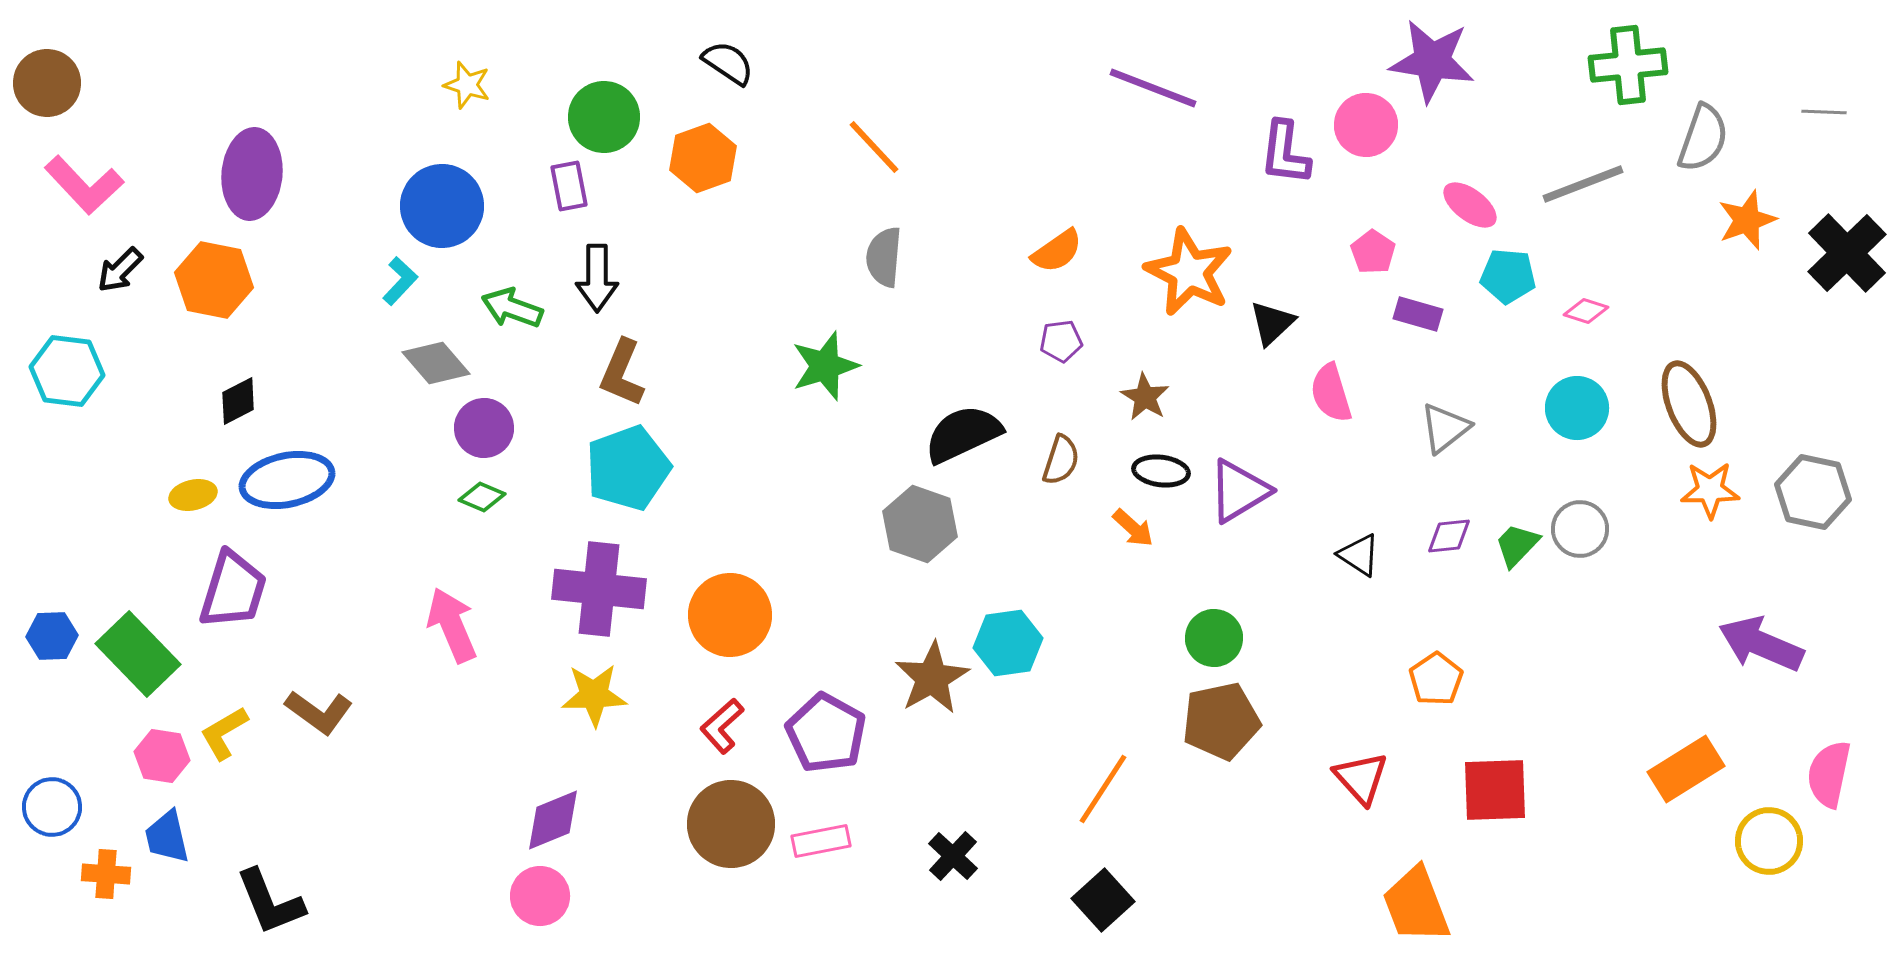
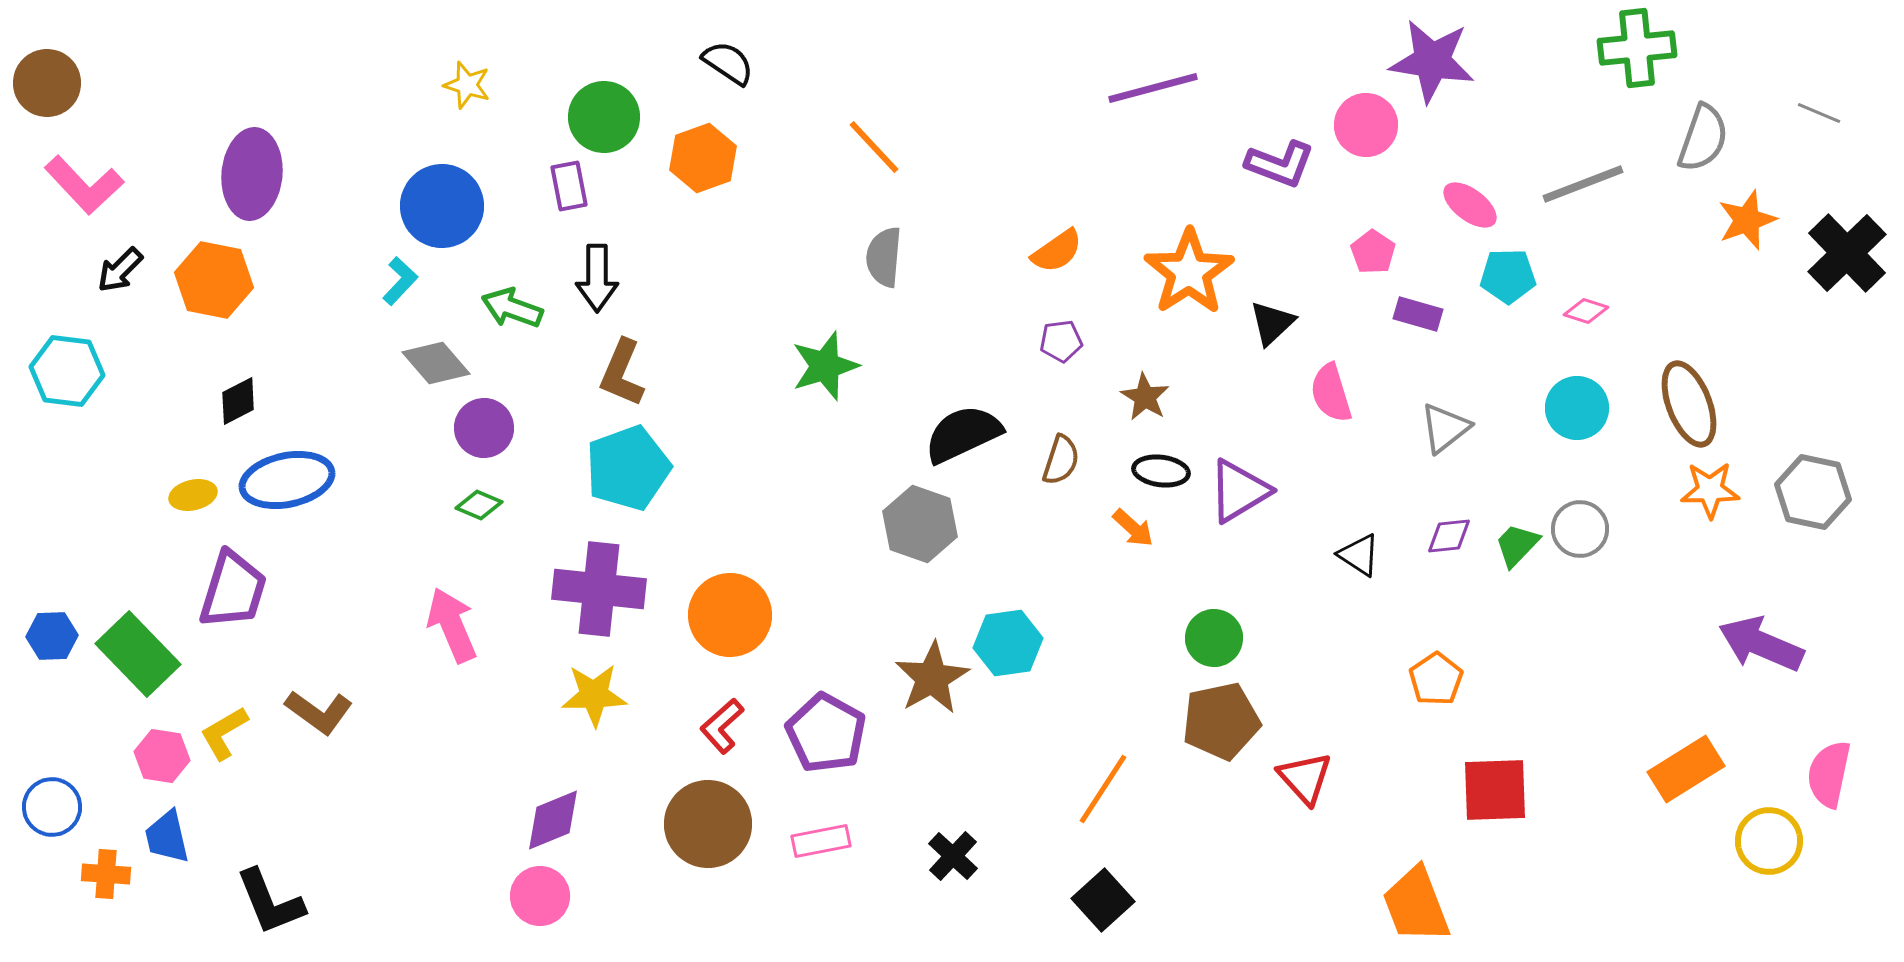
green cross at (1628, 65): moved 9 px right, 17 px up
purple line at (1153, 88): rotated 36 degrees counterclockwise
gray line at (1824, 112): moved 5 px left, 1 px down; rotated 21 degrees clockwise
purple L-shape at (1285, 153): moved 5 px left, 11 px down; rotated 76 degrees counterclockwise
orange star at (1189, 272): rotated 12 degrees clockwise
cyan pentagon at (1508, 276): rotated 6 degrees counterclockwise
green diamond at (482, 497): moved 3 px left, 8 px down
red triangle at (1361, 778): moved 56 px left
brown circle at (731, 824): moved 23 px left
